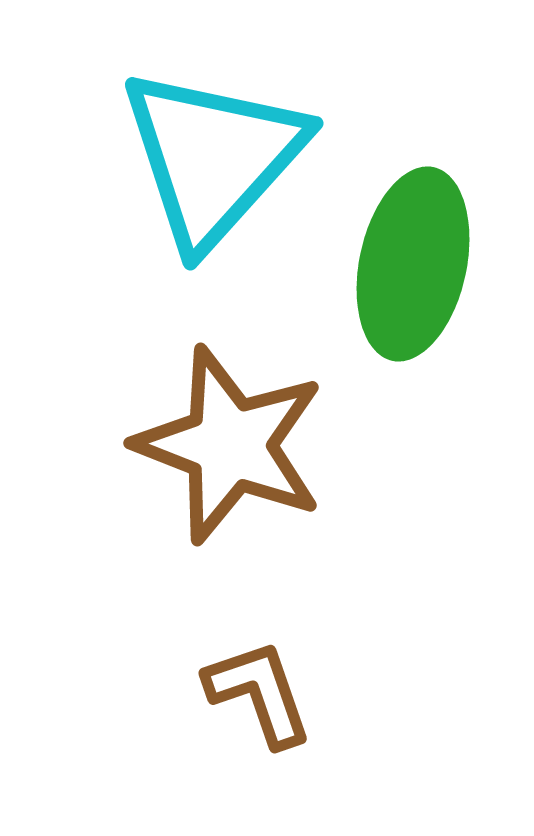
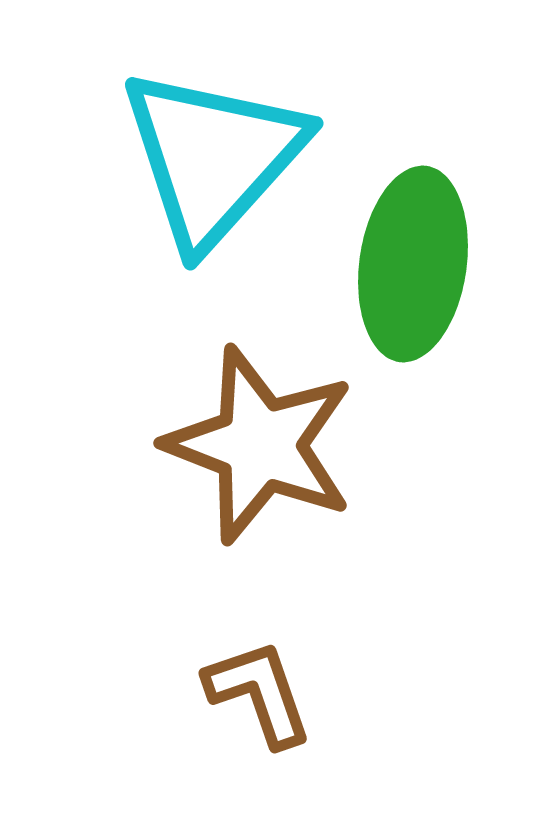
green ellipse: rotated 4 degrees counterclockwise
brown star: moved 30 px right
